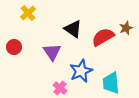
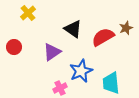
purple triangle: rotated 30 degrees clockwise
pink cross: rotated 24 degrees clockwise
